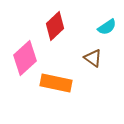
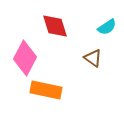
red diamond: rotated 64 degrees counterclockwise
pink diamond: rotated 20 degrees counterclockwise
orange rectangle: moved 10 px left, 7 px down
